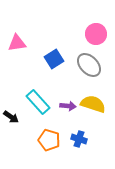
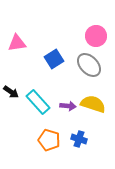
pink circle: moved 2 px down
black arrow: moved 25 px up
